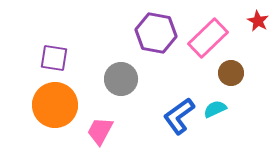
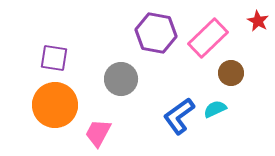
pink trapezoid: moved 2 px left, 2 px down
